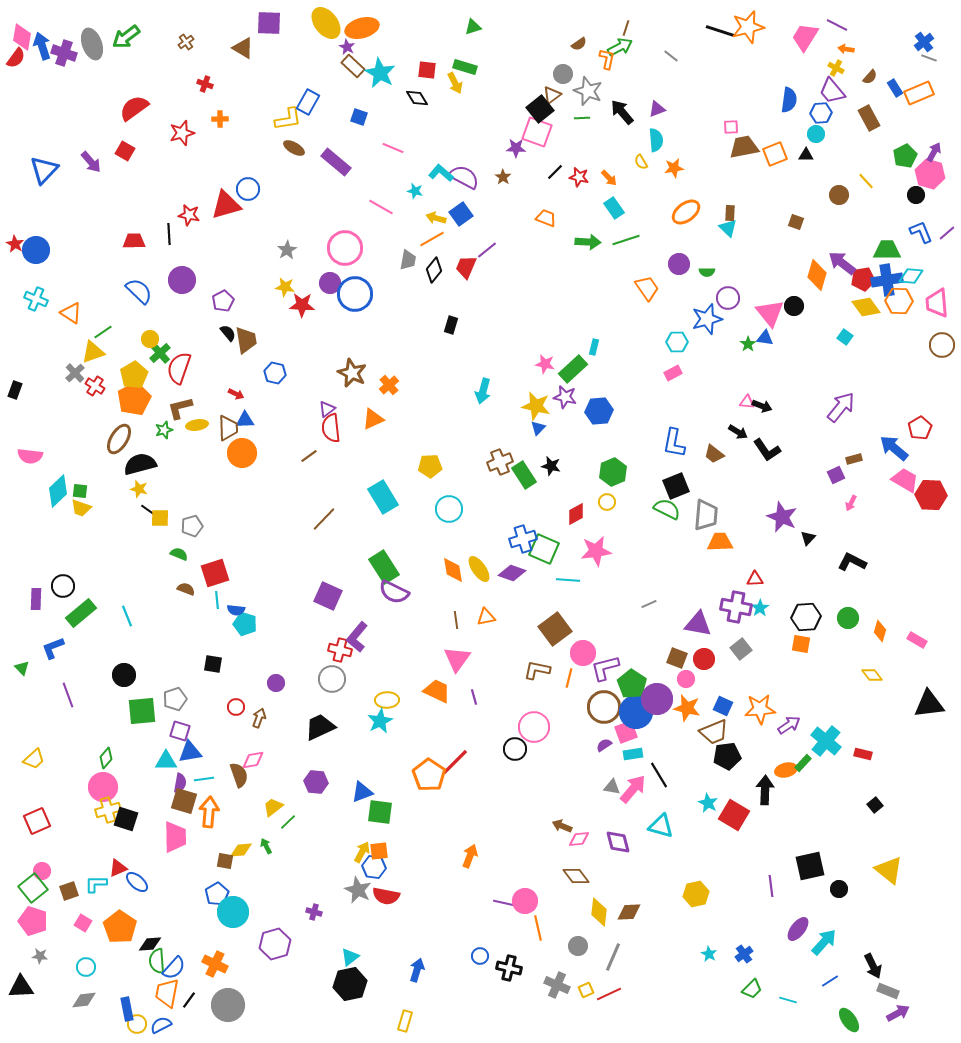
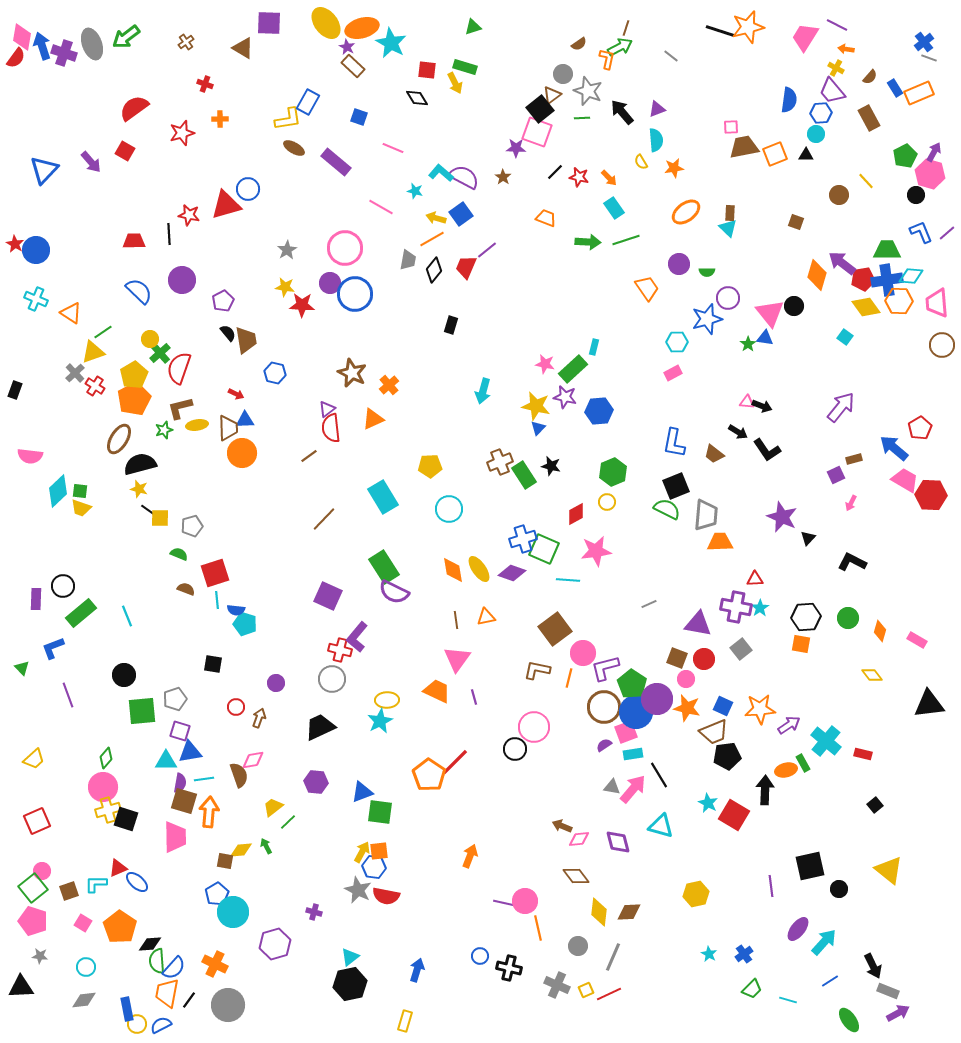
cyan star at (380, 73): moved 11 px right, 30 px up
green rectangle at (803, 763): rotated 72 degrees counterclockwise
